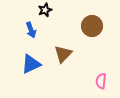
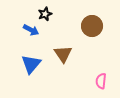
black star: moved 4 px down
blue arrow: rotated 42 degrees counterclockwise
brown triangle: rotated 18 degrees counterclockwise
blue triangle: rotated 25 degrees counterclockwise
